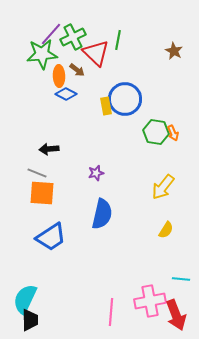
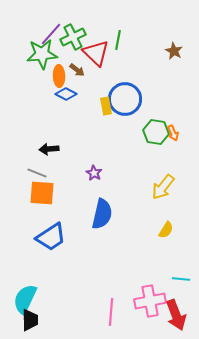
purple star: moved 2 px left; rotated 28 degrees counterclockwise
